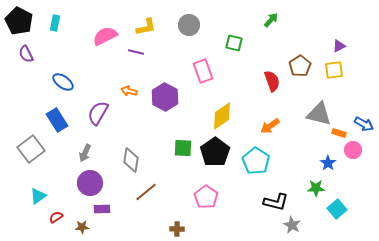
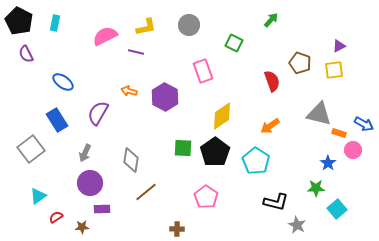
green square at (234, 43): rotated 12 degrees clockwise
brown pentagon at (300, 66): moved 3 px up; rotated 20 degrees counterclockwise
gray star at (292, 225): moved 5 px right
